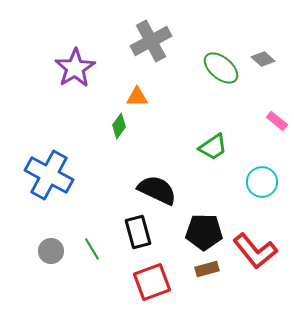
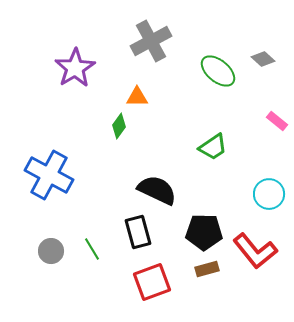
green ellipse: moved 3 px left, 3 px down
cyan circle: moved 7 px right, 12 px down
